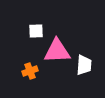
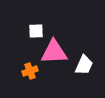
pink triangle: moved 3 px left, 1 px down
white trapezoid: rotated 20 degrees clockwise
